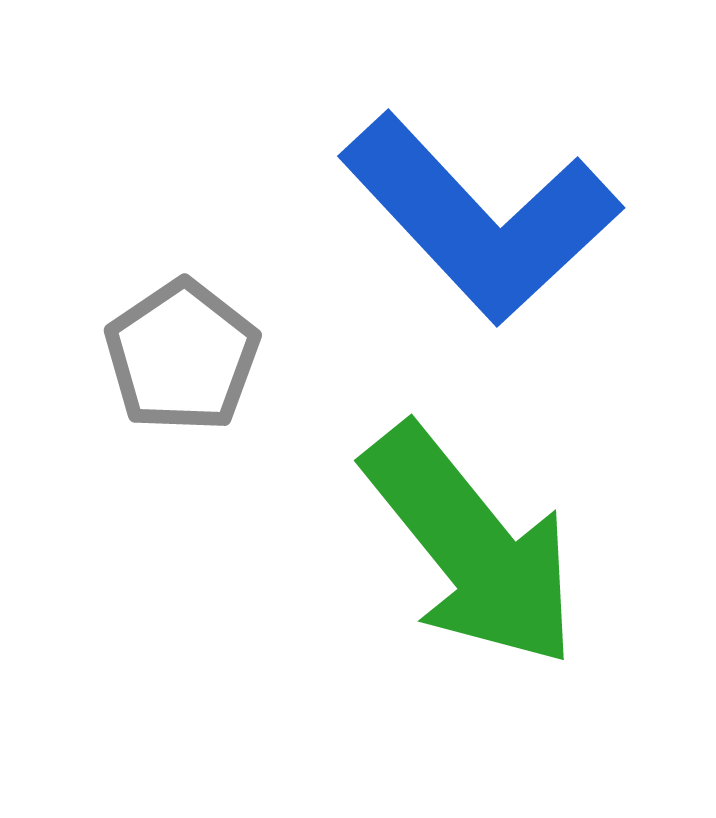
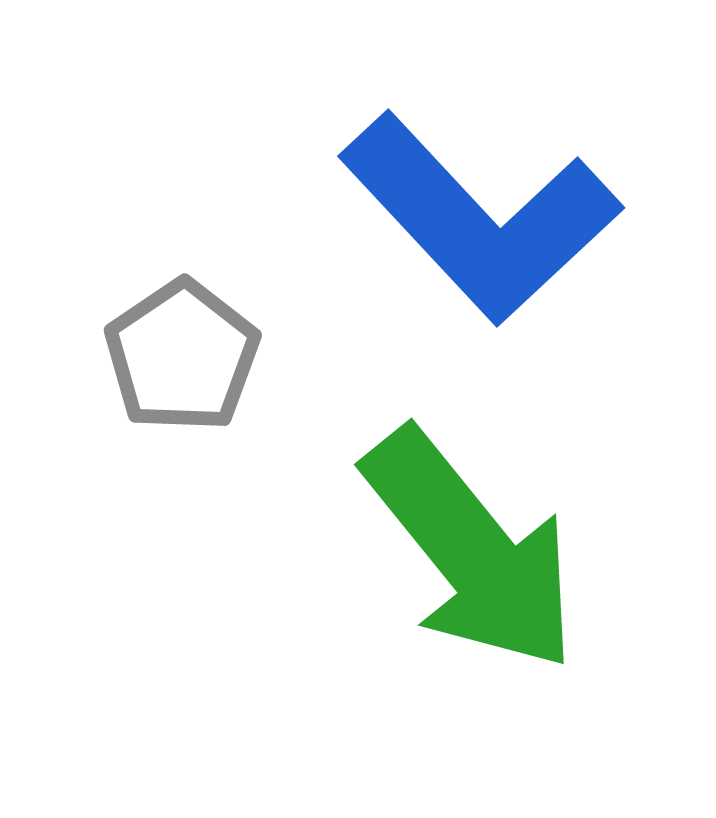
green arrow: moved 4 px down
